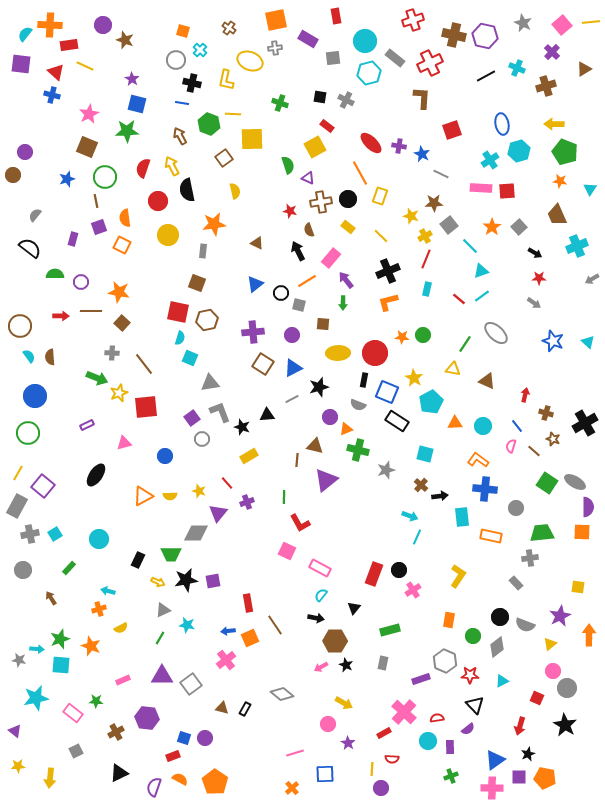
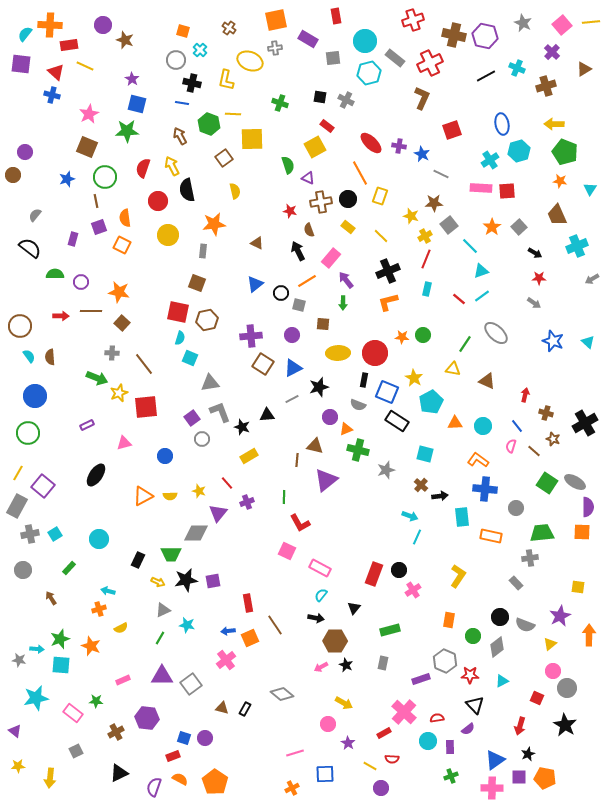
brown L-shape at (422, 98): rotated 20 degrees clockwise
purple cross at (253, 332): moved 2 px left, 4 px down
yellow line at (372, 769): moved 2 px left, 3 px up; rotated 64 degrees counterclockwise
orange cross at (292, 788): rotated 16 degrees clockwise
